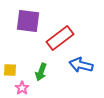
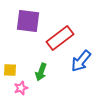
blue arrow: moved 4 px up; rotated 65 degrees counterclockwise
pink star: moved 1 px left; rotated 16 degrees clockwise
